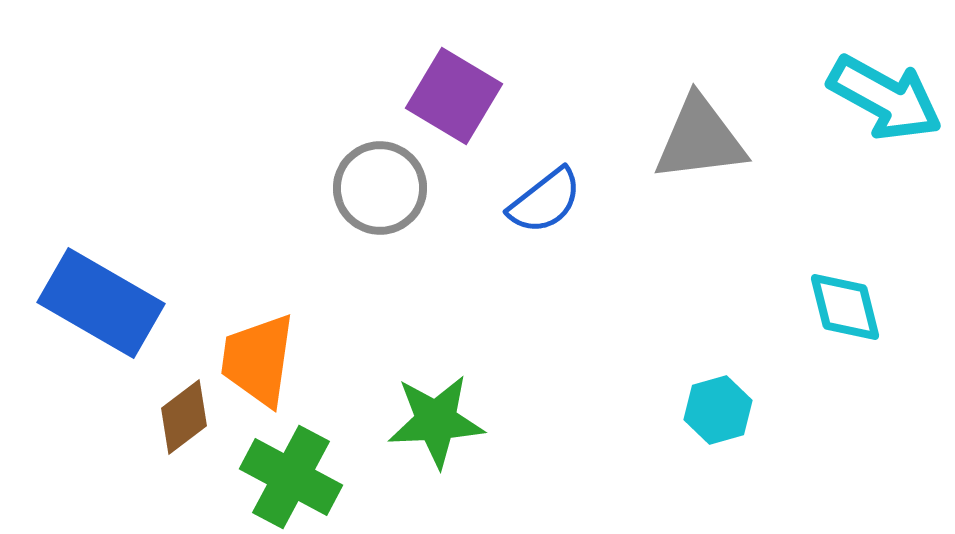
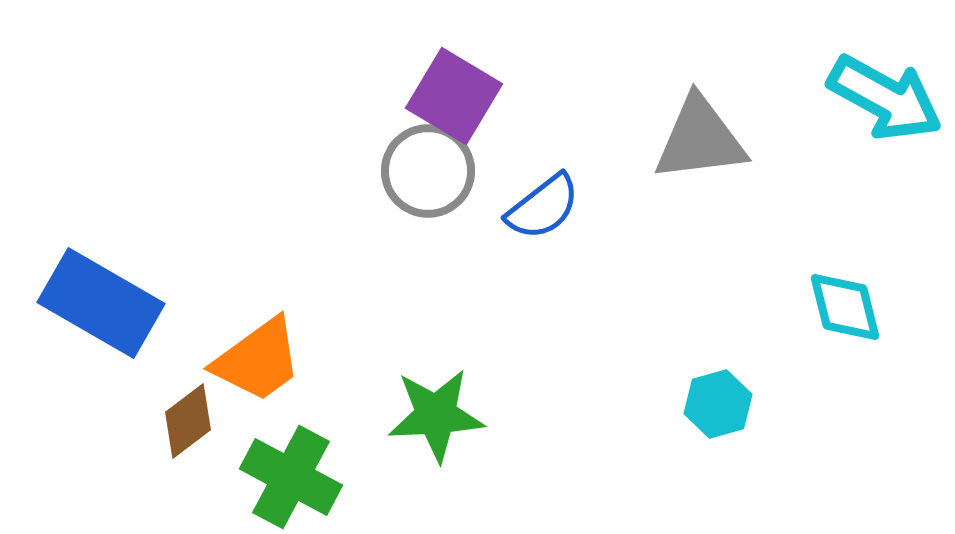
gray circle: moved 48 px right, 17 px up
blue semicircle: moved 2 px left, 6 px down
orange trapezoid: rotated 134 degrees counterclockwise
cyan hexagon: moved 6 px up
brown diamond: moved 4 px right, 4 px down
green star: moved 6 px up
